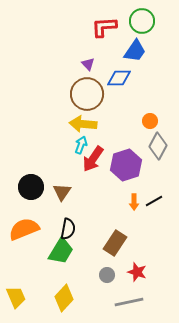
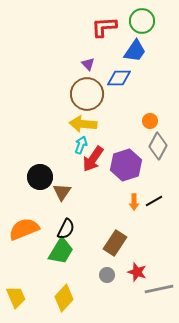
black circle: moved 9 px right, 10 px up
black semicircle: moved 2 px left; rotated 15 degrees clockwise
gray line: moved 30 px right, 13 px up
